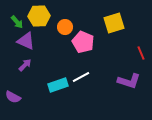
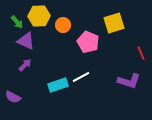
orange circle: moved 2 px left, 2 px up
pink pentagon: moved 5 px right
